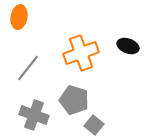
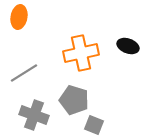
orange cross: rotated 8 degrees clockwise
gray line: moved 4 px left, 5 px down; rotated 20 degrees clockwise
gray square: rotated 18 degrees counterclockwise
